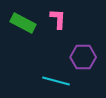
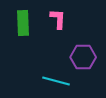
green rectangle: rotated 60 degrees clockwise
